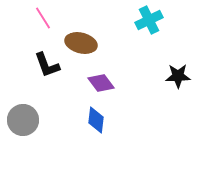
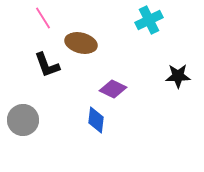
purple diamond: moved 12 px right, 6 px down; rotated 28 degrees counterclockwise
